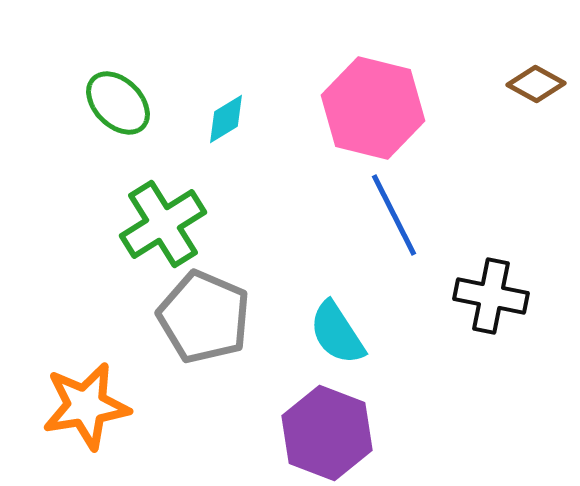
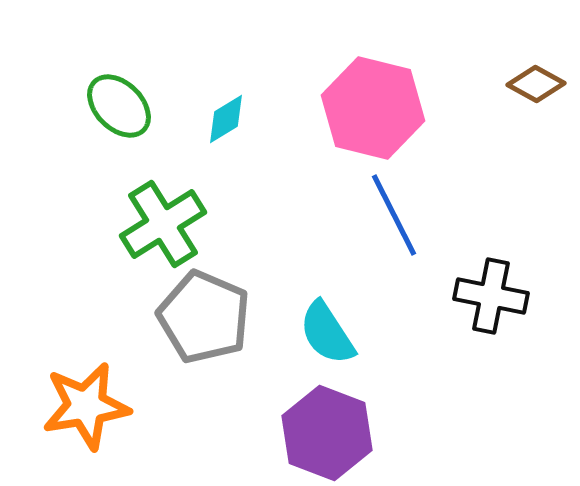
green ellipse: moved 1 px right, 3 px down
cyan semicircle: moved 10 px left
